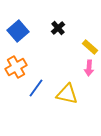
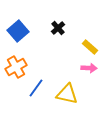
pink arrow: rotated 91 degrees counterclockwise
